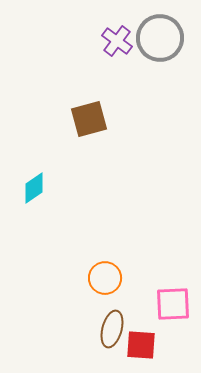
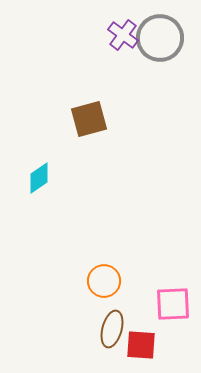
purple cross: moved 6 px right, 6 px up
cyan diamond: moved 5 px right, 10 px up
orange circle: moved 1 px left, 3 px down
